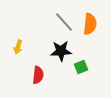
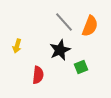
orange semicircle: moved 2 px down; rotated 15 degrees clockwise
yellow arrow: moved 1 px left, 1 px up
black star: moved 1 px left, 1 px up; rotated 20 degrees counterclockwise
